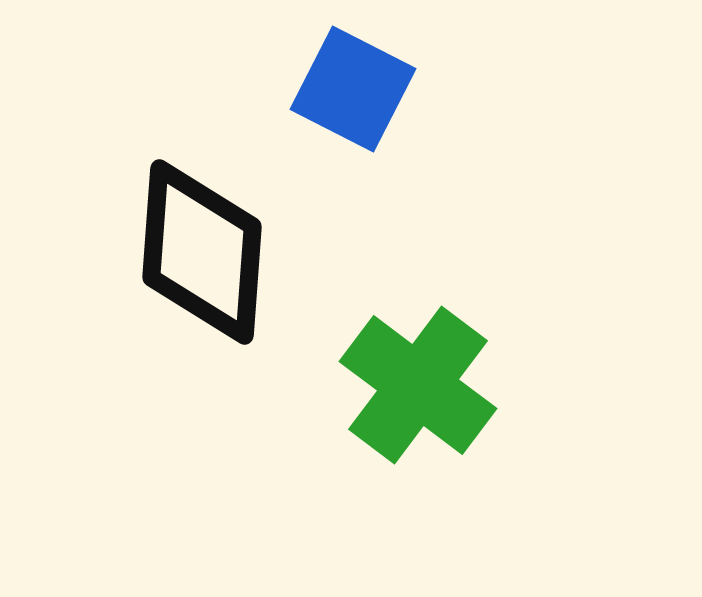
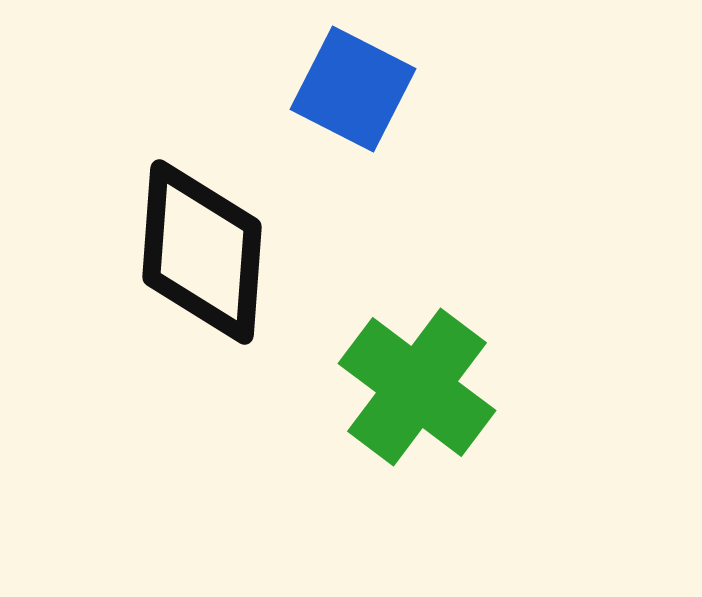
green cross: moved 1 px left, 2 px down
